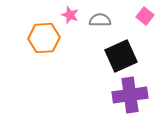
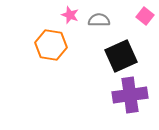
gray semicircle: moved 1 px left
orange hexagon: moved 7 px right, 7 px down; rotated 12 degrees clockwise
